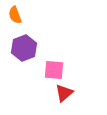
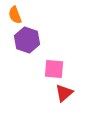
purple hexagon: moved 3 px right, 8 px up; rotated 20 degrees counterclockwise
pink square: moved 1 px up
